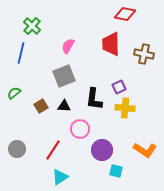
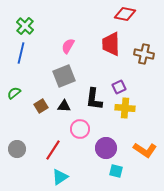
green cross: moved 7 px left
purple circle: moved 4 px right, 2 px up
